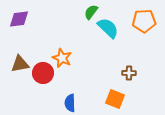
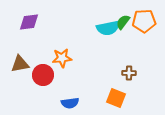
green semicircle: moved 32 px right, 10 px down
purple diamond: moved 10 px right, 3 px down
cyan semicircle: rotated 125 degrees clockwise
orange star: rotated 30 degrees counterclockwise
red circle: moved 2 px down
orange square: moved 1 px right, 1 px up
blue semicircle: rotated 96 degrees counterclockwise
